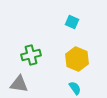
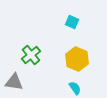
green cross: rotated 24 degrees counterclockwise
gray triangle: moved 5 px left, 2 px up
